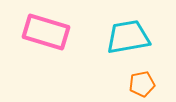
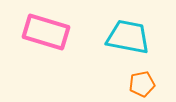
cyan trapezoid: rotated 21 degrees clockwise
